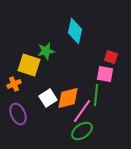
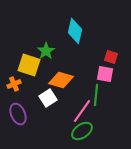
green star: rotated 24 degrees counterclockwise
orange diamond: moved 7 px left, 18 px up; rotated 30 degrees clockwise
